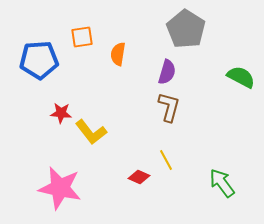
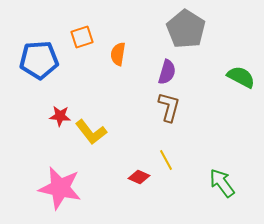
orange square: rotated 10 degrees counterclockwise
red star: moved 1 px left, 3 px down
